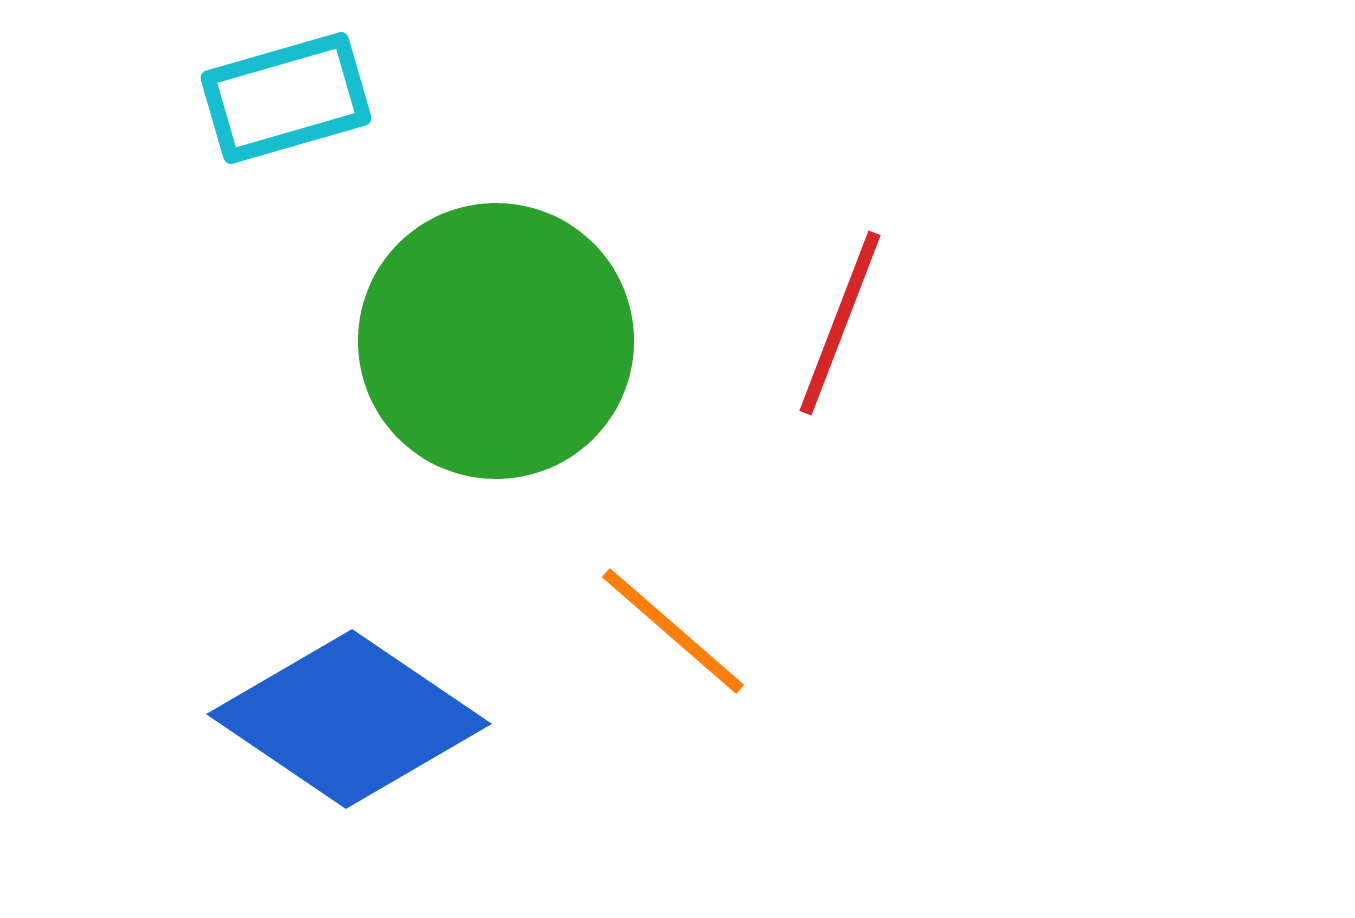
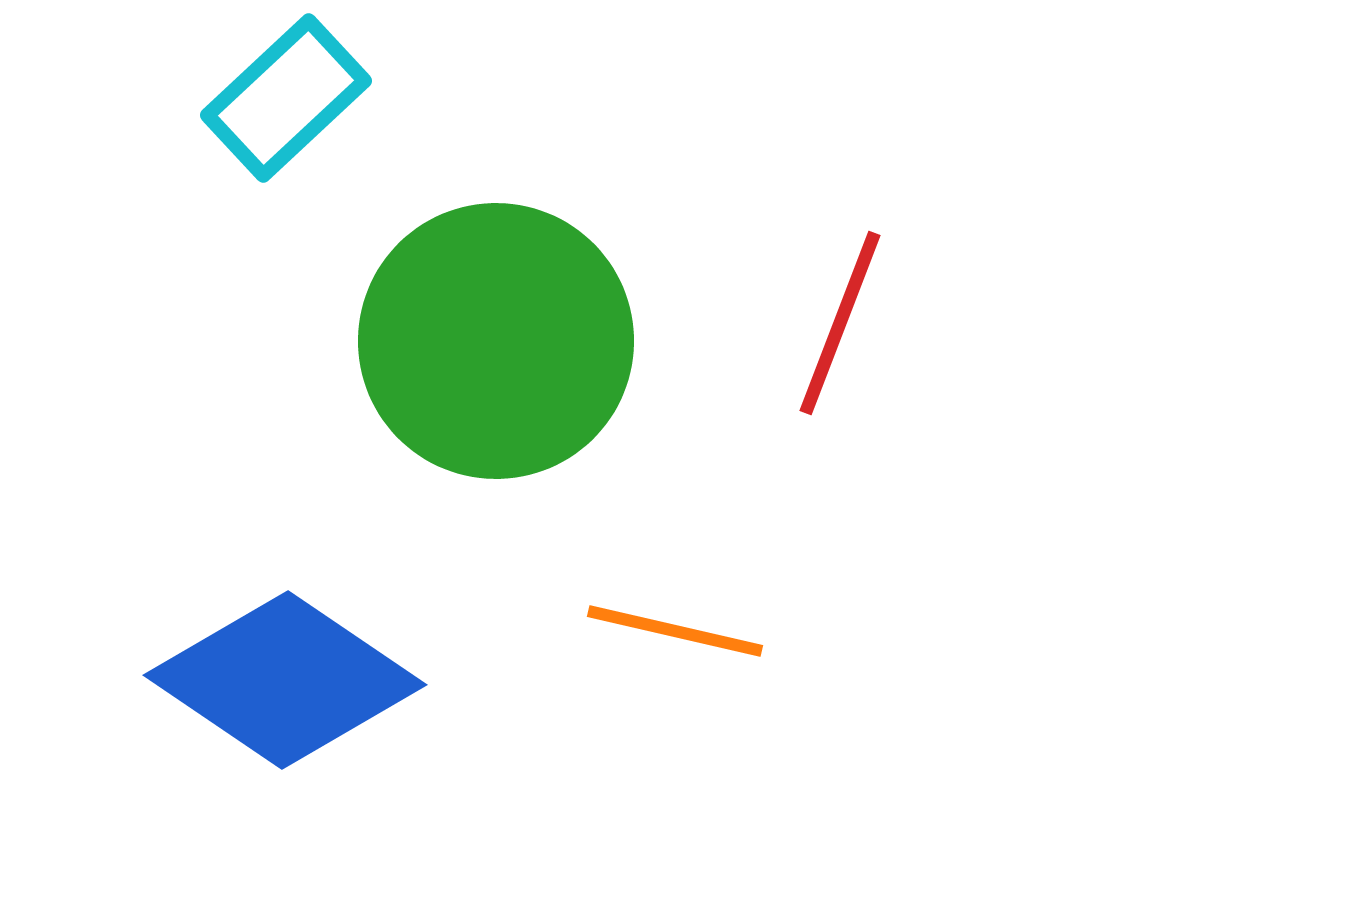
cyan rectangle: rotated 27 degrees counterclockwise
orange line: moved 2 px right; rotated 28 degrees counterclockwise
blue diamond: moved 64 px left, 39 px up
